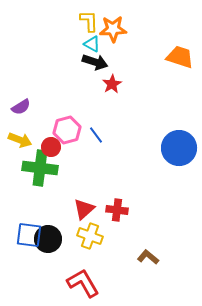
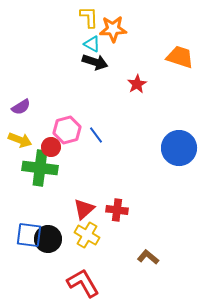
yellow L-shape: moved 4 px up
red star: moved 25 px right
yellow cross: moved 3 px left, 1 px up; rotated 10 degrees clockwise
